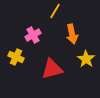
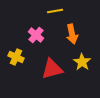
yellow line: rotated 49 degrees clockwise
pink cross: moved 3 px right; rotated 21 degrees counterclockwise
yellow star: moved 4 px left, 3 px down
